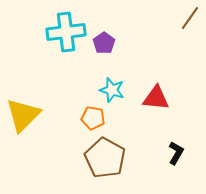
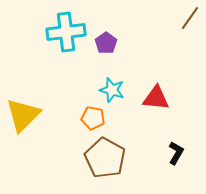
purple pentagon: moved 2 px right
